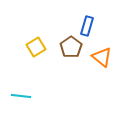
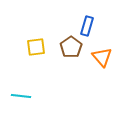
yellow square: rotated 24 degrees clockwise
orange triangle: rotated 10 degrees clockwise
